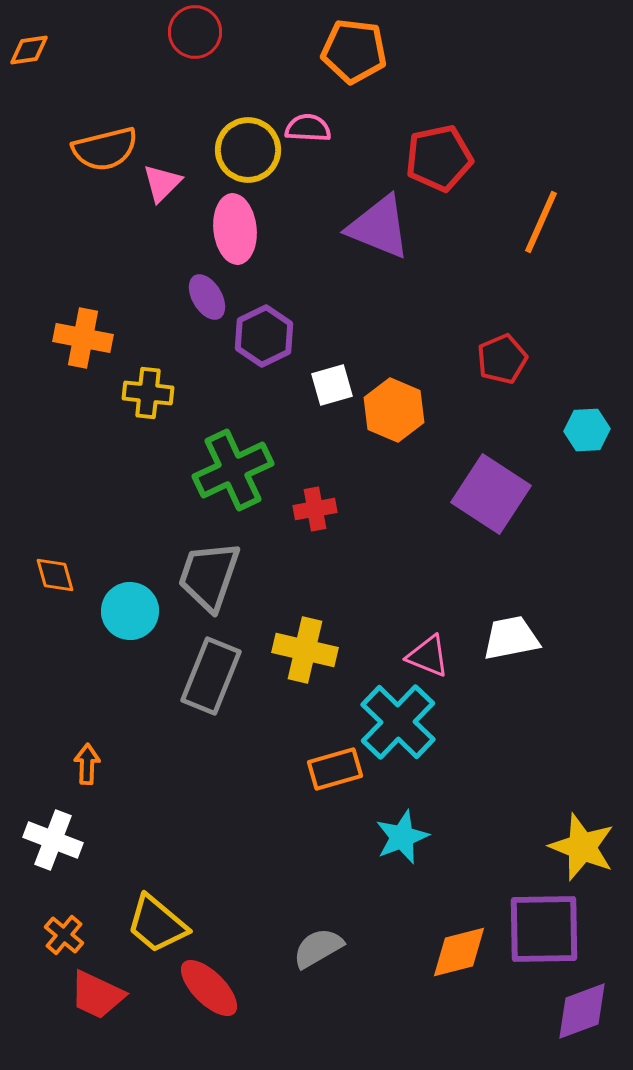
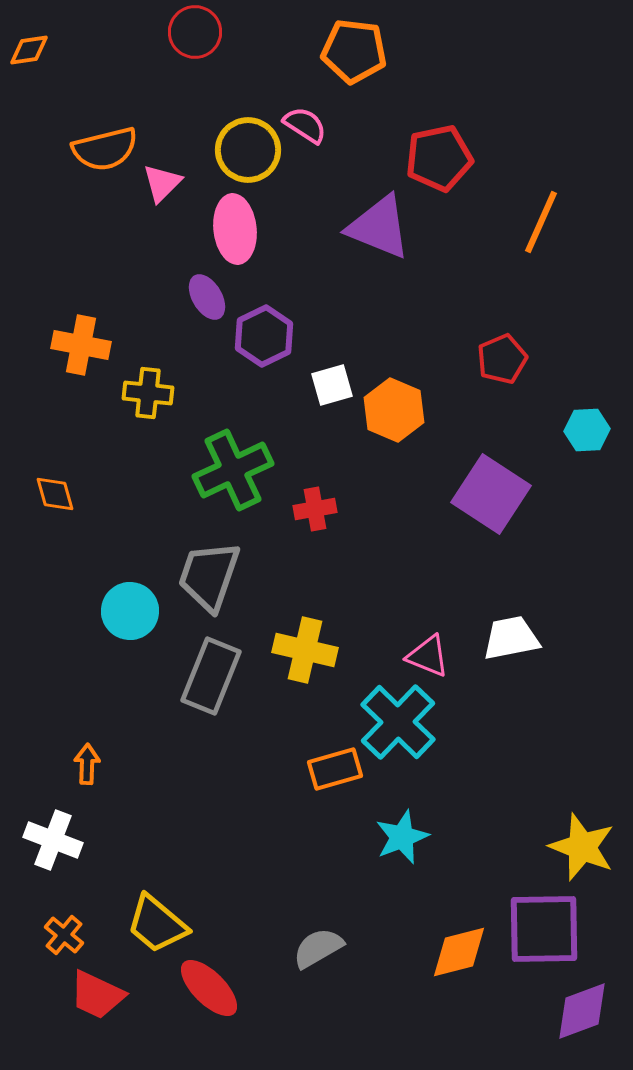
pink semicircle at (308, 128): moved 3 px left, 3 px up; rotated 30 degrees clockwise
orange cross at (83, 338): moved 2 px left, 7 px down
orange diamond at (55, 575): moved 81 px up
